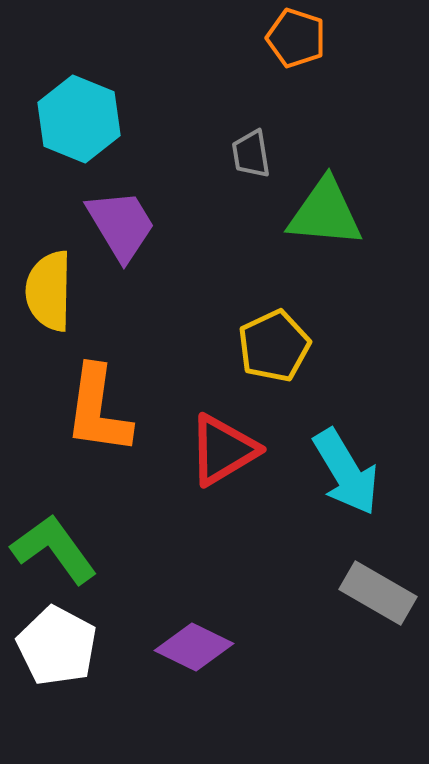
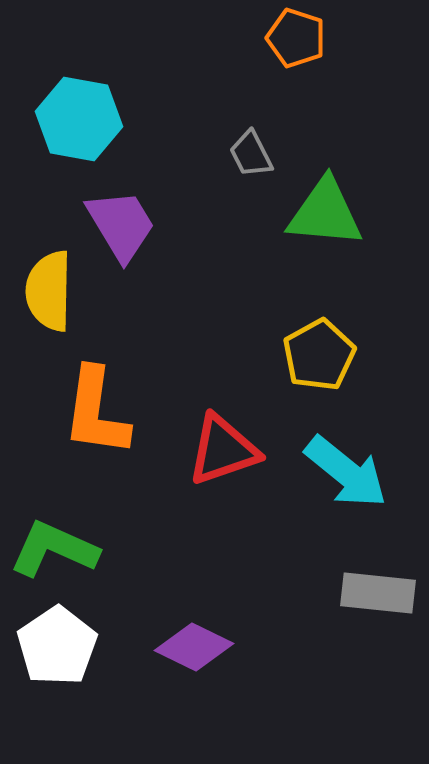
cyan hexagon: rotated 12 degrees counterclockwise
gray trapezoid: rotated 18 degrees counterclockwise
yellow pentagon: moved 45 px right, 9 px down; rotated 4 degrees counterclockwise
orange L-shape: moved 2 px left, 2 px down
red triangle: rotated 12 degrees clockwise
cyan arrow: rotated 20 degrees counterclockwise
green L-shape: rotated 30 degrees counterclockwise
gray rectangle: rotated 24 degrees counterclockwise
white pentagon: rotated 10 degrees clockwise
